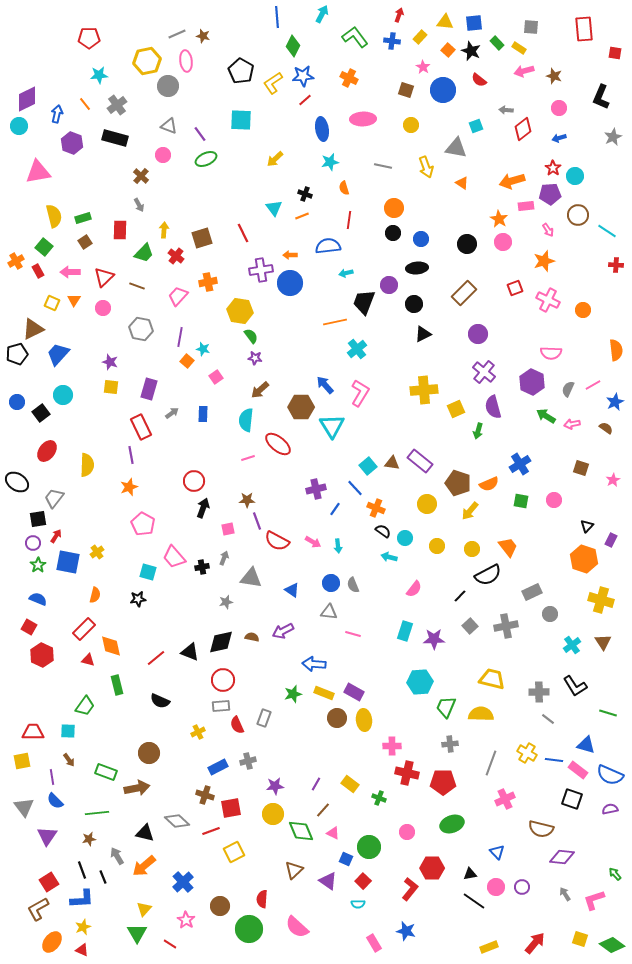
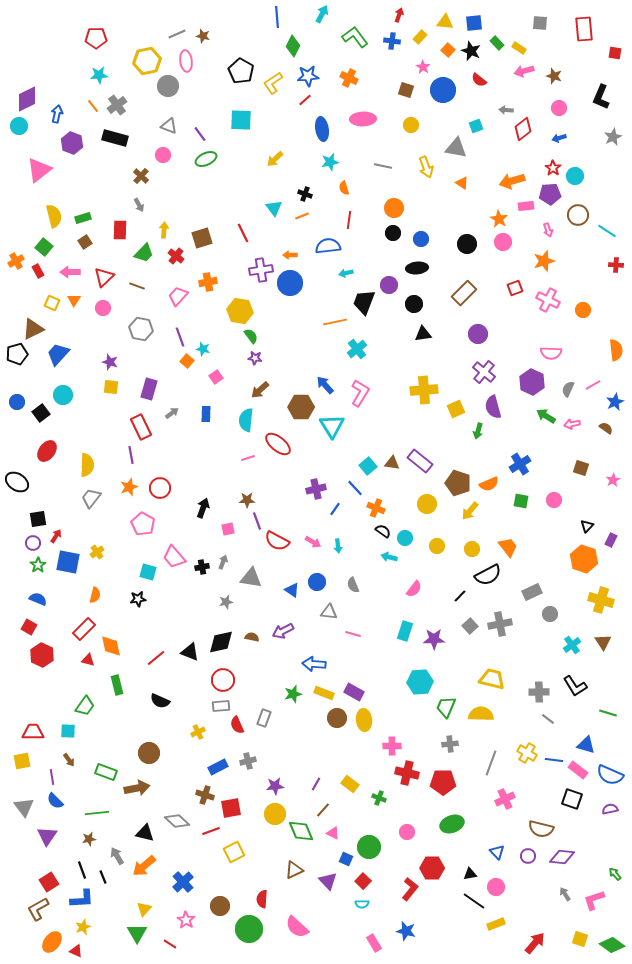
gray square at (531, 27): moved 9 px right, 4 px up
red pentagon at (89, 38): moved 7 px right
blue star at (303, 76): moved 5 px right
orange line at (85, 104): moved 8 px right, 2 px down
pink triangle at (38, 172): moved 1 px right, 2 px up; rotated 28 degrees counterclockwise
pink arrow at (548, 230): rotated 16 degrees clockwise
black triangle at (423, 334): rotated 18 degrees clockwise
purple line at (180, 337): rotated 30 degrees counterclockwise
blue rectangle at (203, 414): moved 3 px right
red circle at (194, 481): moved 34 px left, 7 px down
gray trapezoid at (54, 498): moved 37 px right
gray arrow at (224, 558): moved 1 px left, 4 px down
blue circle at (331, 583): moved 14 px left, 1 px up
gray cross at (506, 626): moved 6 px left, 2 px up
yellow circle at (273, 814): moved 2 px right
brown triangle at (294, 870): rotated 18 degrees clockwise
purple triangle at (328, 881): rotated 12 degrees clockwise
purple circle at (522, 887): moved 6 px right, 31 px up
cyan semicircle at (358, 904): moved 4 px right
yellow rectangle at (489, 947): moved 7 px right, 23 px up
red triangle at (82, 950): moved 6 px left, 1 px down
